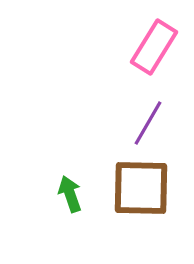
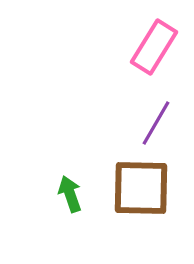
purple line: moved 8 px right
